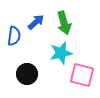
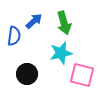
blue arrow: moved 2 px left, 1 px up
